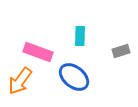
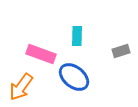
cyan rectangle: moved 3 px left
pink rectangle: moved 3 px right, 2 px down
orange arrow: moved 1 px right, 6 px down
